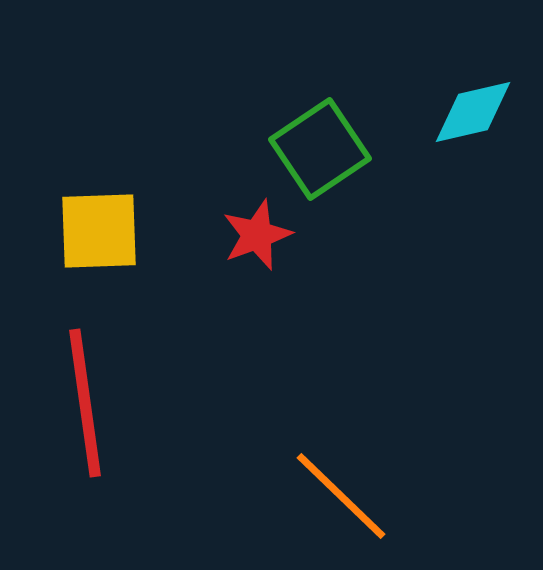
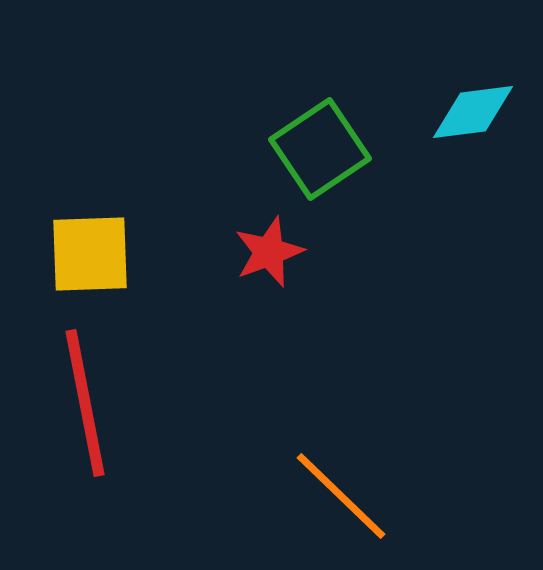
cyan diamond: rotated 6 degrees clockwise
yellow square: moved 9 px left, 23 px down
red star: moved 12 px right, 17 px down
red line: rotated 3 degrees counterclockwise
